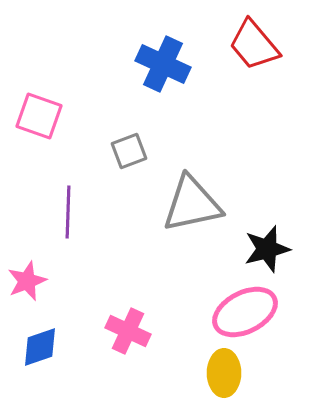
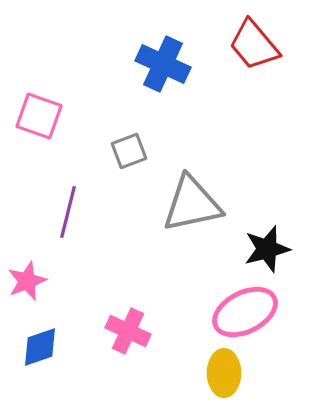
purple line: rotated 12 degrees clockwise
